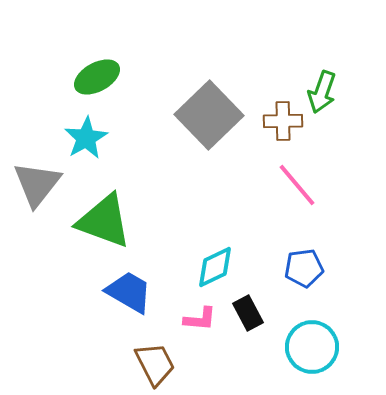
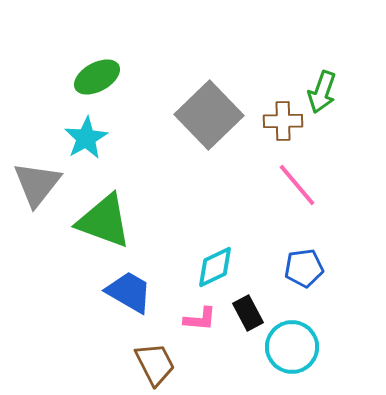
cyan circle: moved 20 px left
